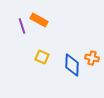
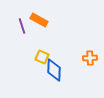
orange cross: moved 2 px left; rotated 16 degrees counterclockwise
blue diamond: moved 18 px left, 5 px down
